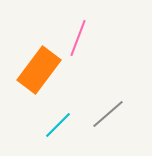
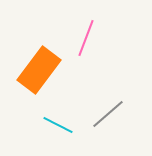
pink line: moved 8 px right
cyan line: rotated 72 degrees clockwise
